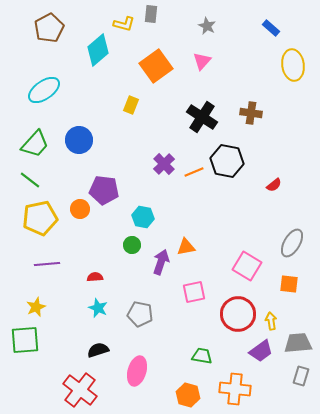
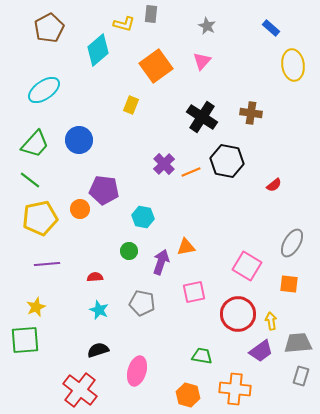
orange line at (194, 172): moved 3 px left
green circle at (132, 245): moved 3 px left, 6 px down
cyan star at (98, 308): moved 1 px right, 2 px down
gray pentagon at (140, 314): moved 2 px right, 11 px up
